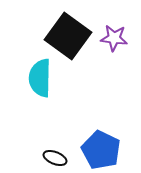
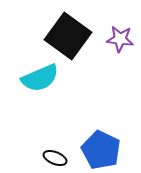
purple star: moved 6 px right, 1 px down
cyan semicircle: rotated 114 degrees counterclockwise
